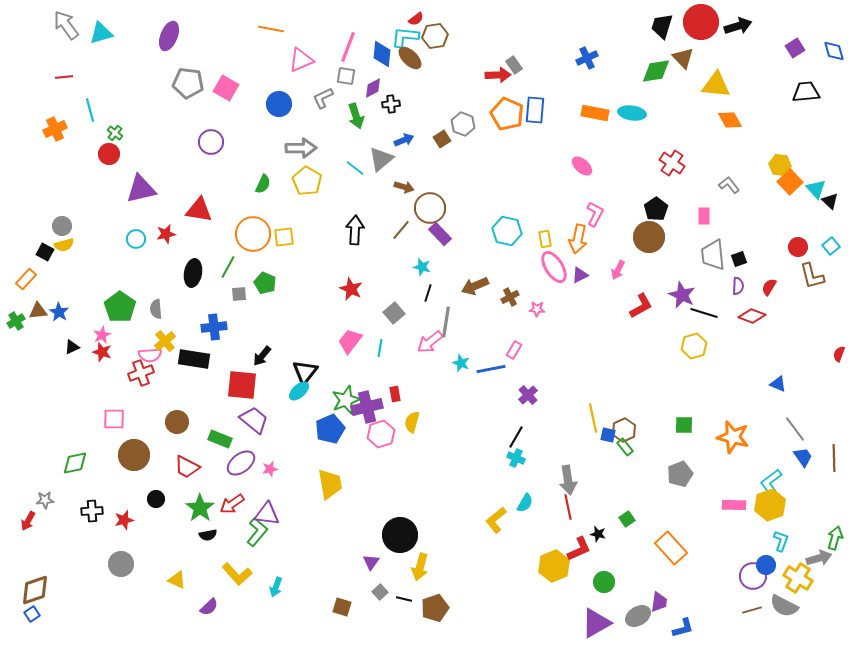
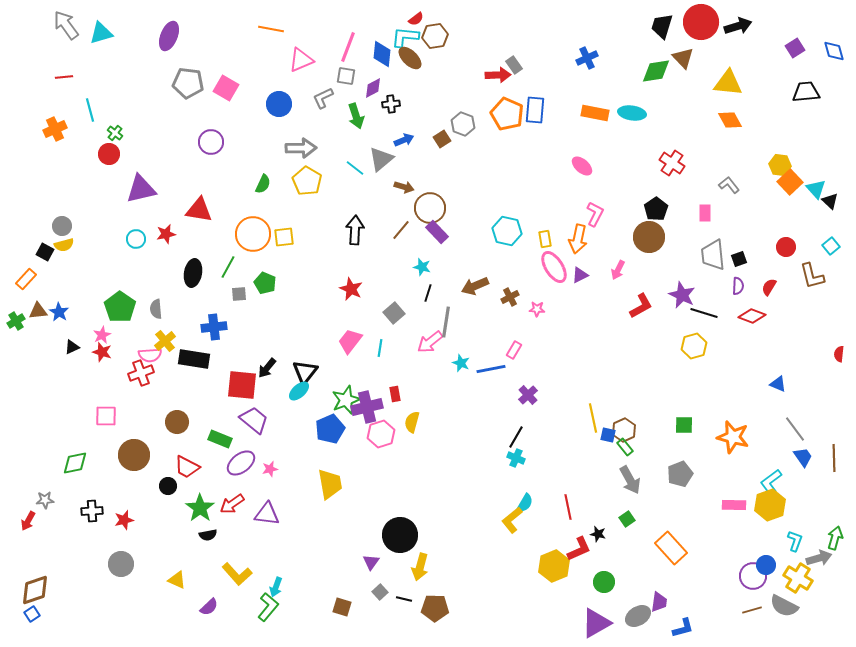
yellow triangle at (716, 85): moved 12 px right, 2 px up
pink rectangle at (704, 216): moved 1 px right, 3 px up
purple rectangle at (440, 234): moved 3 px left, 2 px up
red circle at (798, 247): moved 12 px left
red semicircle at (839, 354): rotated 14 degrees counterclockwise
black arrow at (262, 356): moved 5 px right, 12 px down
pink square at (114, 419): moved 8 px left, 3 px up
gray arrow at (568, 480): moved 62 px right; rotated 20 degrees counterclockwise
black circle at (156, 499): moved 12 px right, 13 px up
yellow L-shape at (496, 520): moved 16 px right
green L-shape at (257, 532): moved 11 px right, 75 px down
cyan L-shape at (781, 541): moved 14 px right
brown pentagon at (435, 608): rotated 20 degrees clockwise
